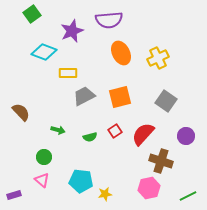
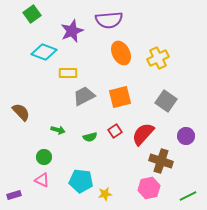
pink triangle: rotated 14 degrees counterclockwise
